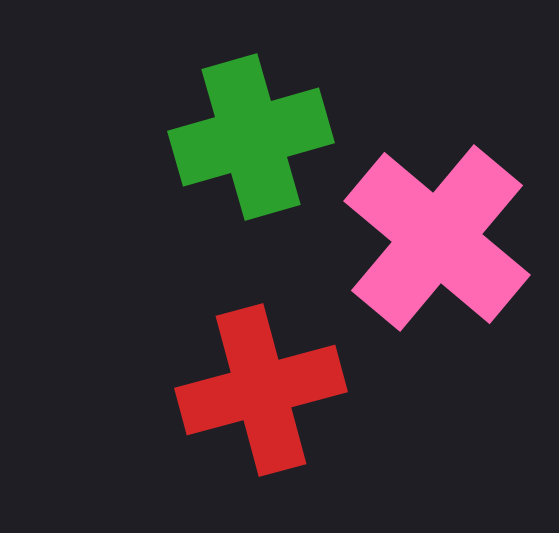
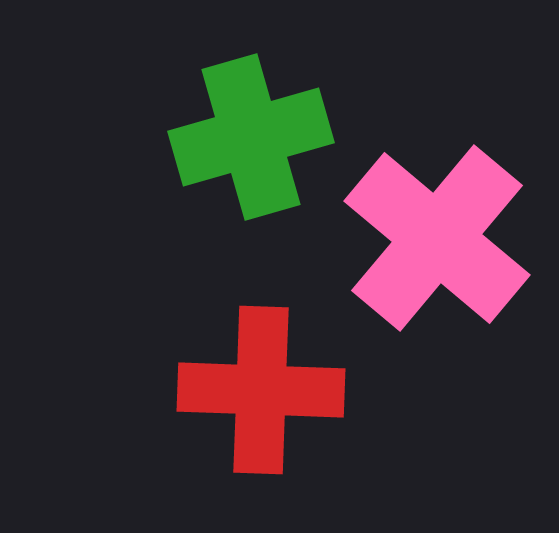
red cross: rotated 17 degrees clockwise
